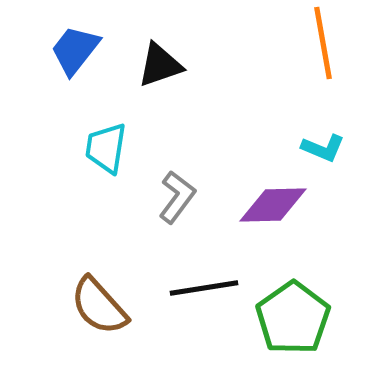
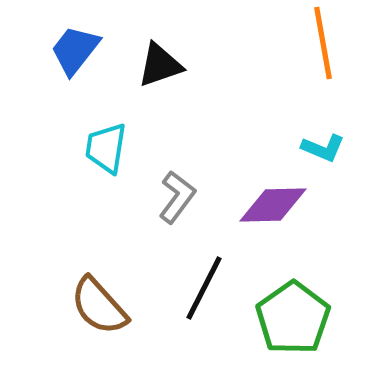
black line: rotated 54 degrees counterclockwise
